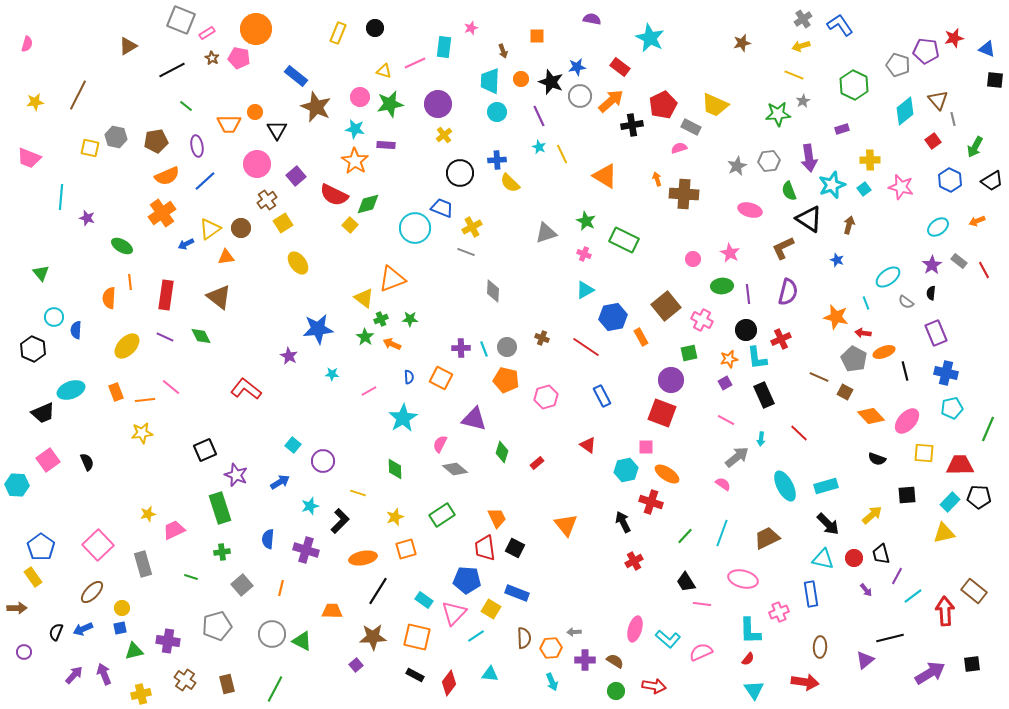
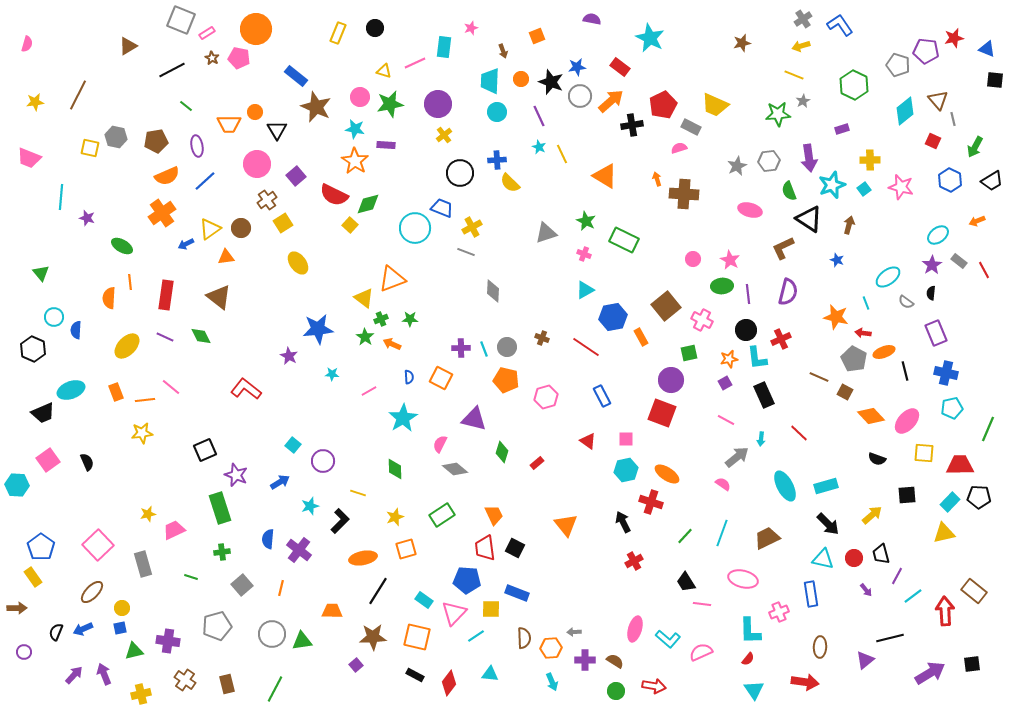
orange square at (537, 36): rotated 21 degrees counterclockwise
red square at (933, 141): rotated 28 degrees counterclockwise
cyan ellipse at (938, 227): moved 8 px down
pink star at (730, 253): moved 7 px down
red triangle at (588, 445): moved 4 px up
pink square at (646, 447): moved 20 px left, 8 px up
orange trapezoid at (497, 518): moved 3 px left, 3 px up
purple cross at (306, 550): moved 7 px left; rotated 20 degrees clockwise
yellow square at (491, 609): rotated 30 degrees counterclockwise
green triangle at (302, 641): rotated 35 degrees counterclockwise
